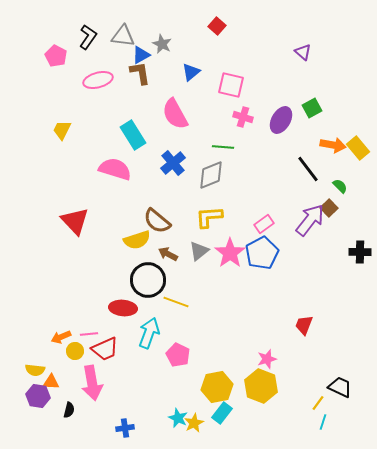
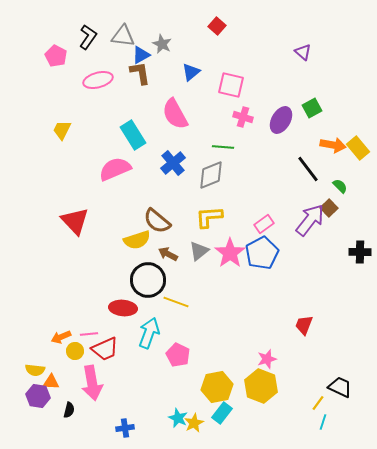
pink semicircle at (115, 169): rotated 40 degrees counterclockwise
